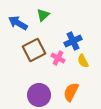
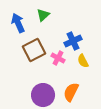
blue arrow: rotated 36 degrees clockwise
purple circle: moved 4 px right
